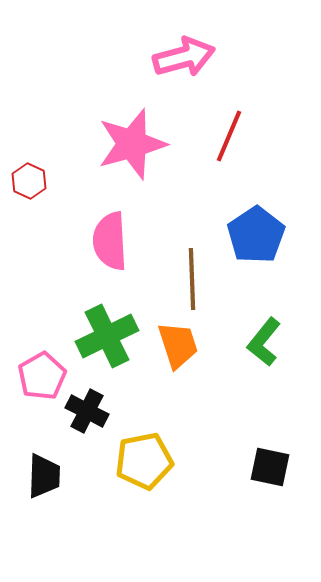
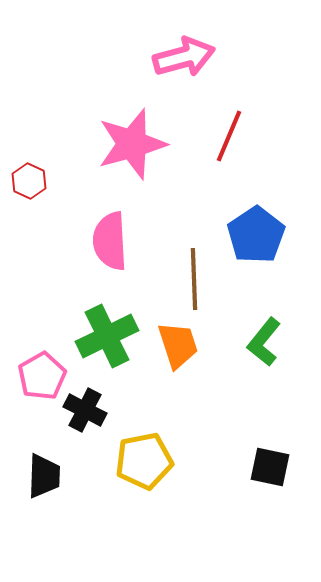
brown line: moved 2 px right
black cross: moved 2 px left, 1 px up
